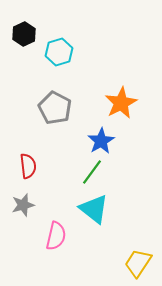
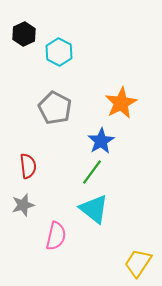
cyan hexagon: rotated 16 degrees counterclockwise
